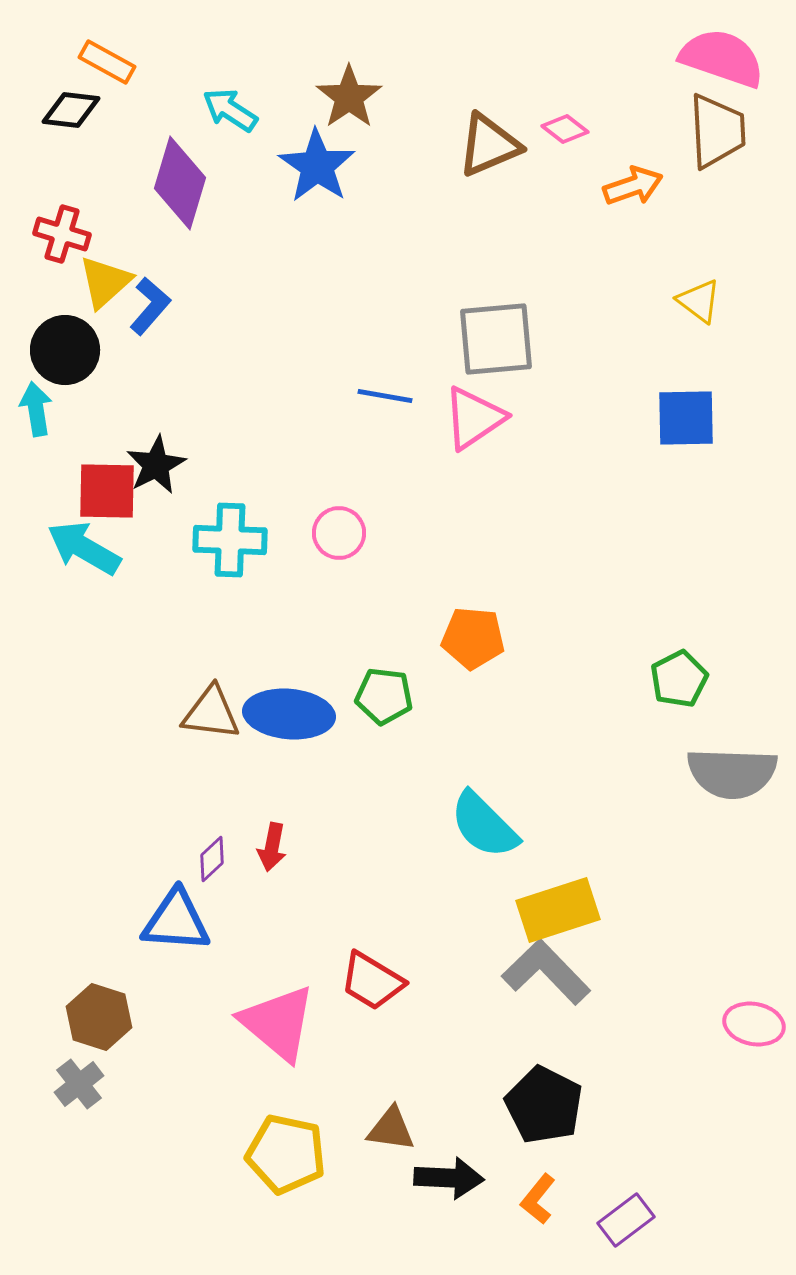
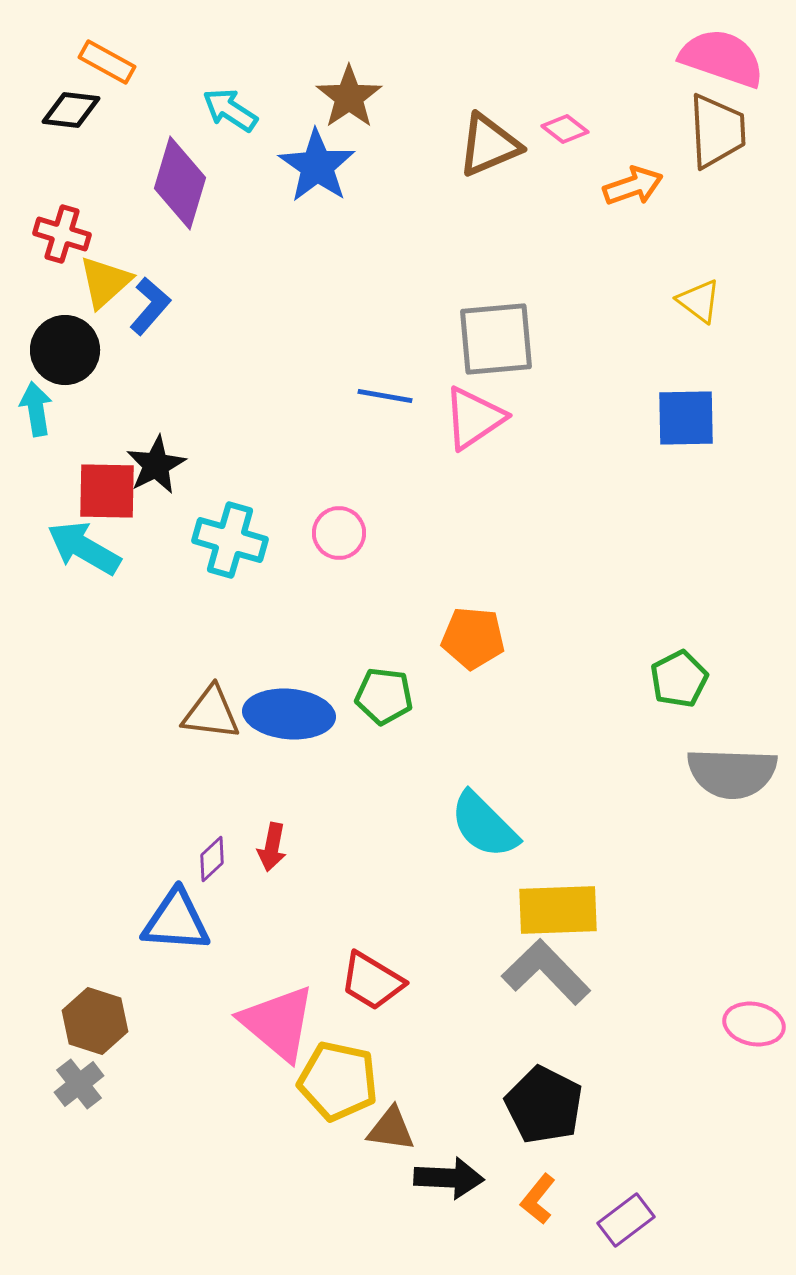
cyan cross at (230, 540): rotated 14 degrees clockwise
yellow rectangle at (558, 910): rotated 16 degrees clockwise
brown hexagon at (99, 1017): moved 4 px left, 4 px down
yellow pentagon at (286, 1154): moved 52 px right, 73 px up
